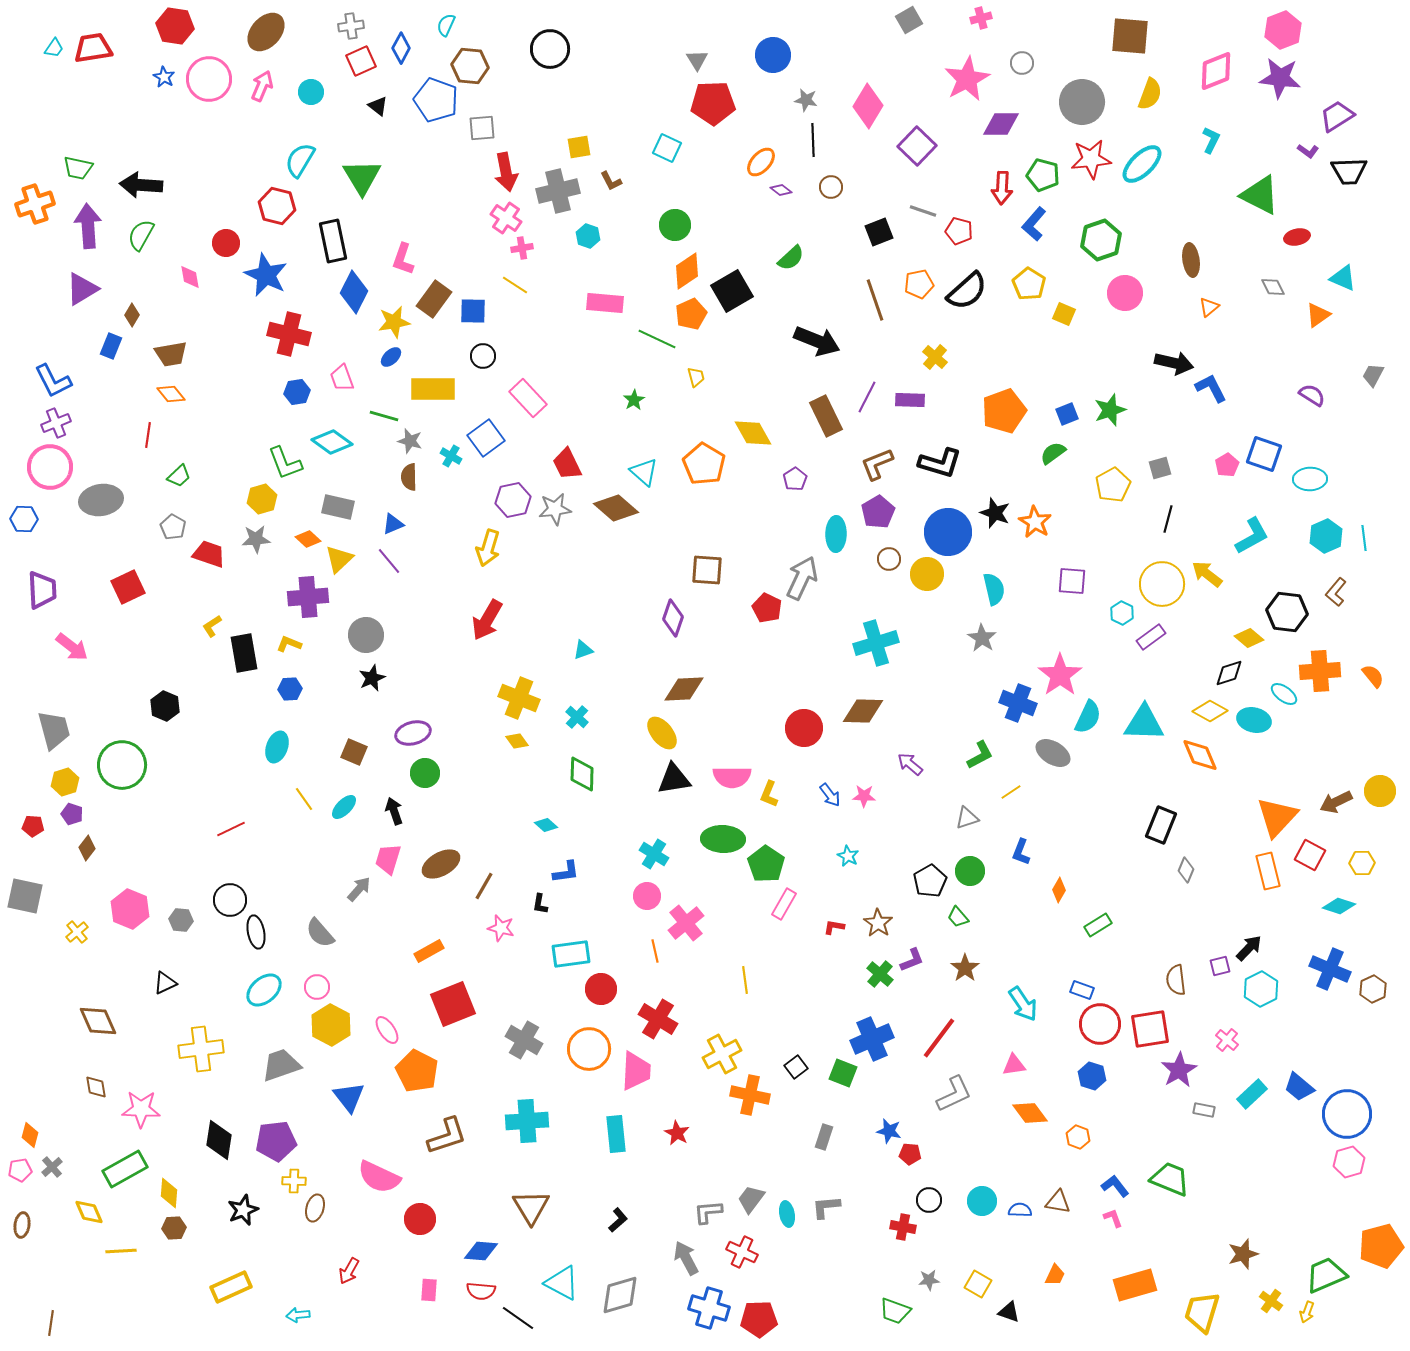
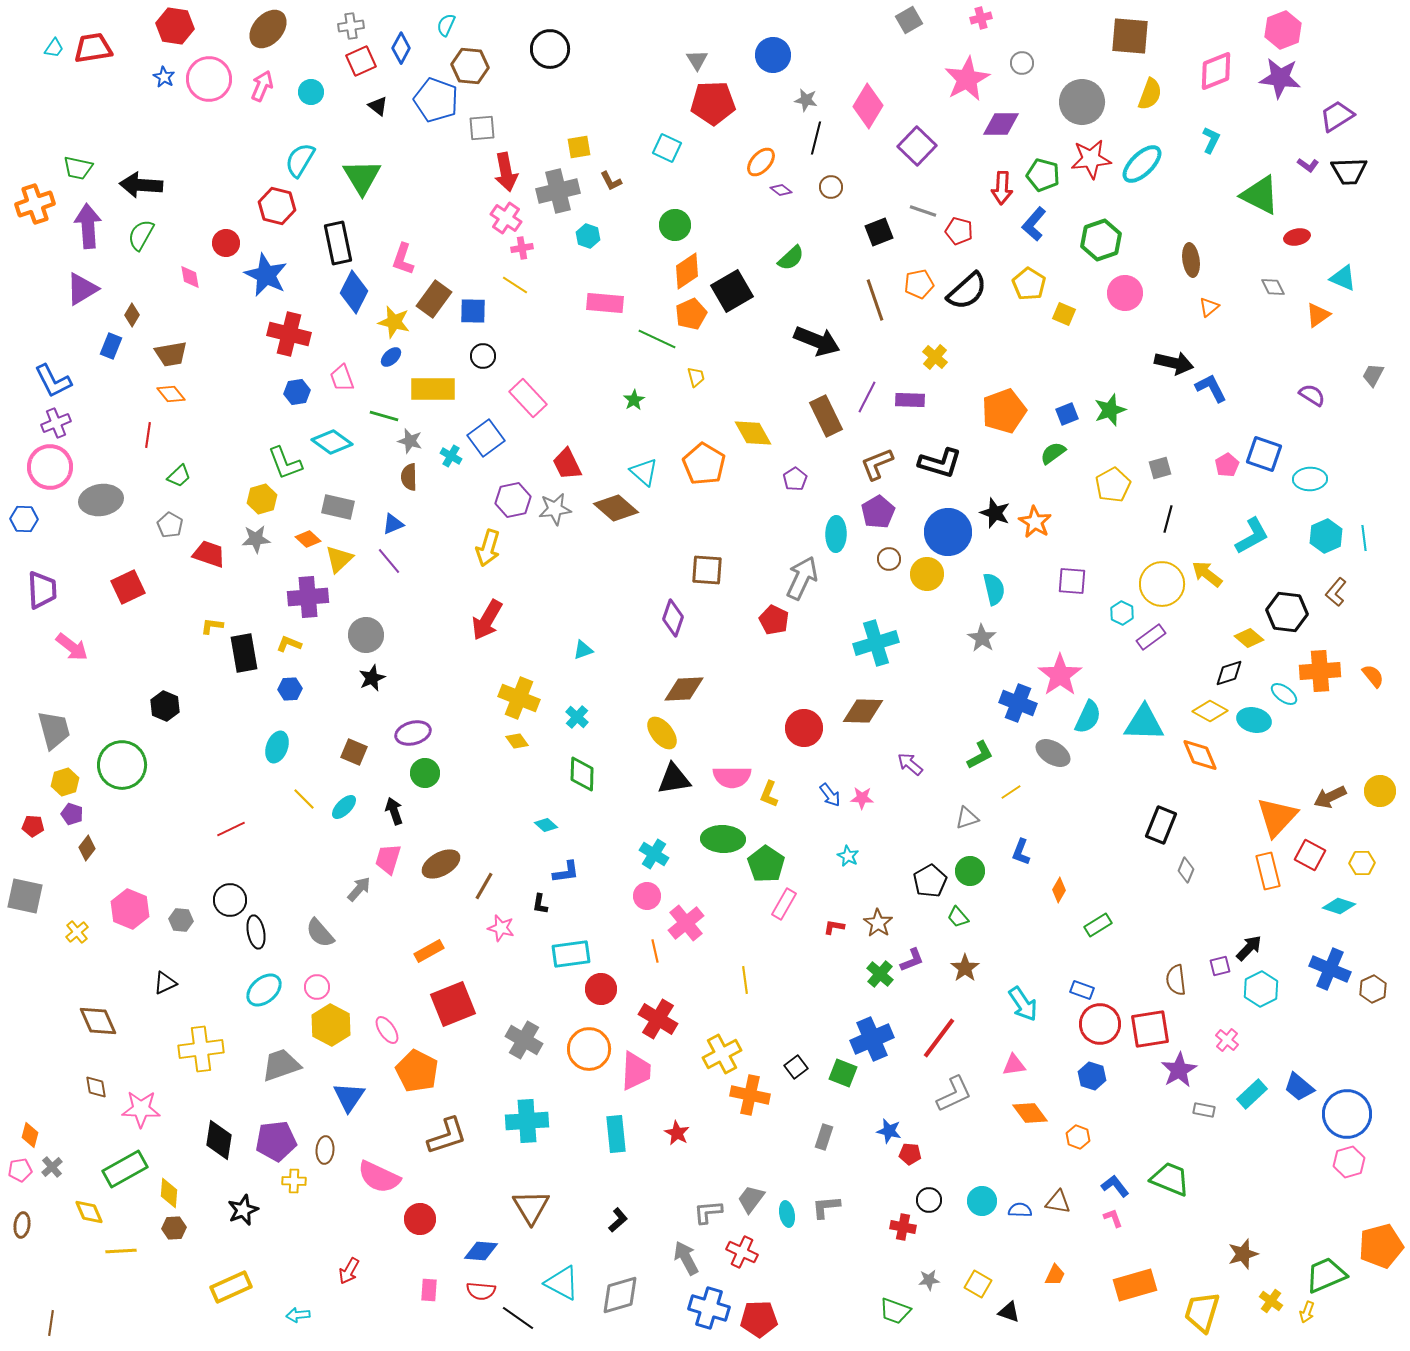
brown ellipse at (266, 32): moved 2 px right, 3 px up
black line at (813, 140): moved 3 px right, 2 px up; rotated 16 degrees clockwise
purple L-shape at (1308, 151): moved 14 px down
black rectangle at (333, 241): moved 5 px right, 2 px down
yellow star at (394, 322): rotated 24 degrees clockwise
gray pentagon at (173, 527): moved 3 px left, 2 px up
red pentagon at (767, 608): moved 7 px right, 12 px down
yellow L-shape at (212, 626): rotated 40 degrees clockwise
pink star at (864, 796): moved 2 px left, 2 px down
yellow line at (304, 799): rotated 10 degrees counterclockwise
brown arrow at (1336, 802): moved 6 px left, 5 px up
blue triangle at (349, 1097): rotated 12 degrees clockwise
brown ellipse at (315, 1208): moved 10 px right, 58 px up; rotated 12 degrees counterclockwise
